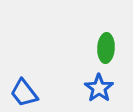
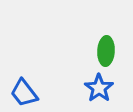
green ellipse: moved 3 px down
